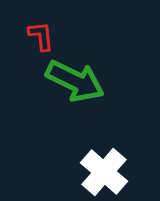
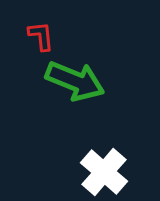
green arrow: rotated 4 degrees counterclockwise
